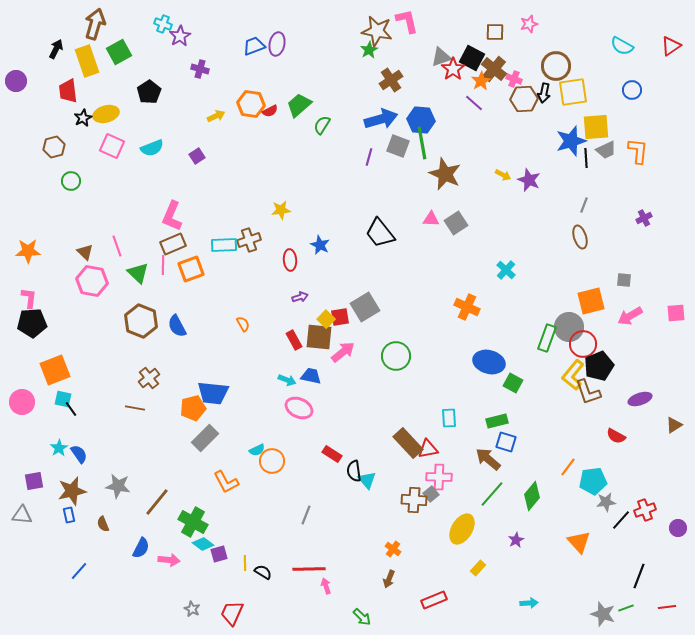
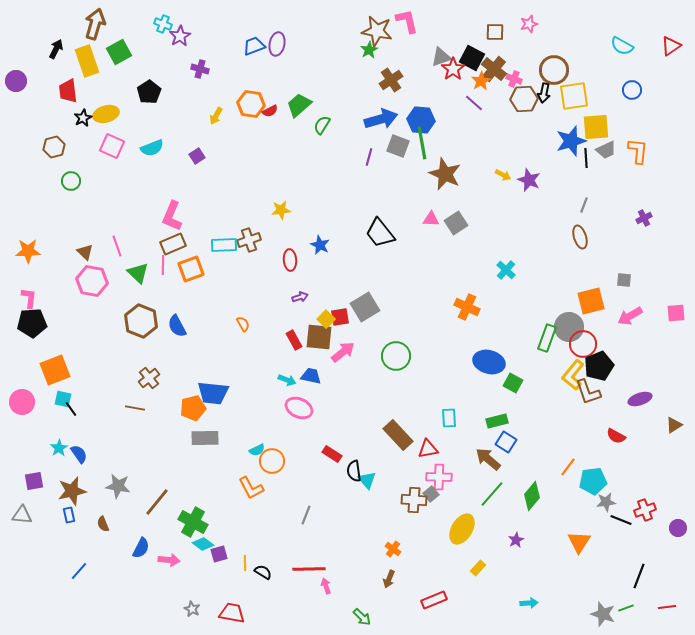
brown circle at (556, 66): moved 2 px left, 4 px down
yellow square at (573, 92): moved 1 px right, 4 px down
yellow arrow at (216, 116): rotated 144 degrees clockwise
gray rectangle at (205, 438): rotated 44 degrees clockwise
blue square at (506, 442): rotated 15 degrees clockwise
brown rectangle at (408, 443): moved 10 px left, 8 px up
orange L-shape at (226, 482): moved 25 px right, 6 px down
black line at (621, 520): rotated 70 degrees clockwise
orange triangle at (579, 542): rotated 15 degrees clockwise
red trapezoid at (232, 613): rotated 76 degrees clockwise
